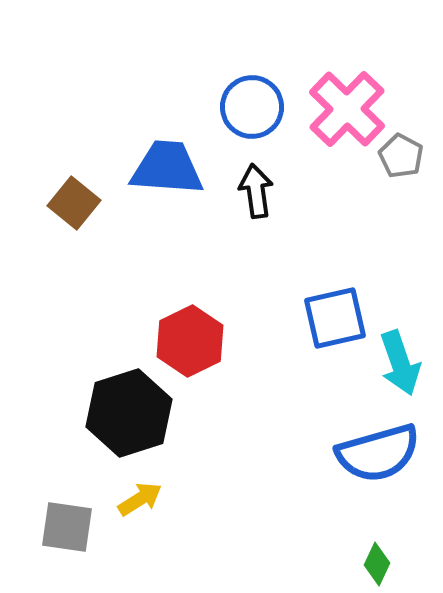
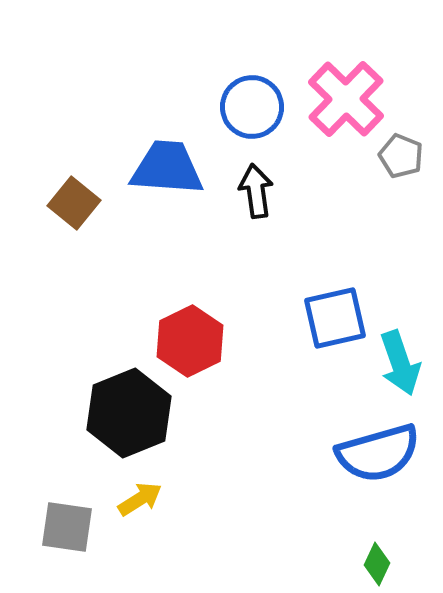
pink cross: moved 1 px left, 10 px up
gray pentagon: rotated 6 degrees counterclockwise
black hexagon: rotated 4 degrees counterclockwise
